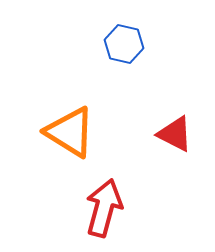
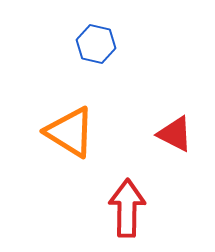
blue hexagon: moved 28 px left
red arrow: moved 23 px right; rotated 14 degrees counterclockwise
